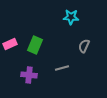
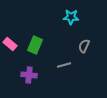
pink rectangle: rotated 64 degrees clockwise
gray line: moved 2 px right, 3 px up
